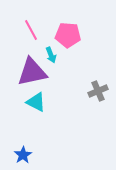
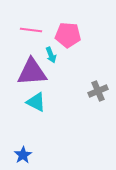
pink line: rotated 55 degrees counterclockwise
purple triangle: rotated 8 degrees clockwise
